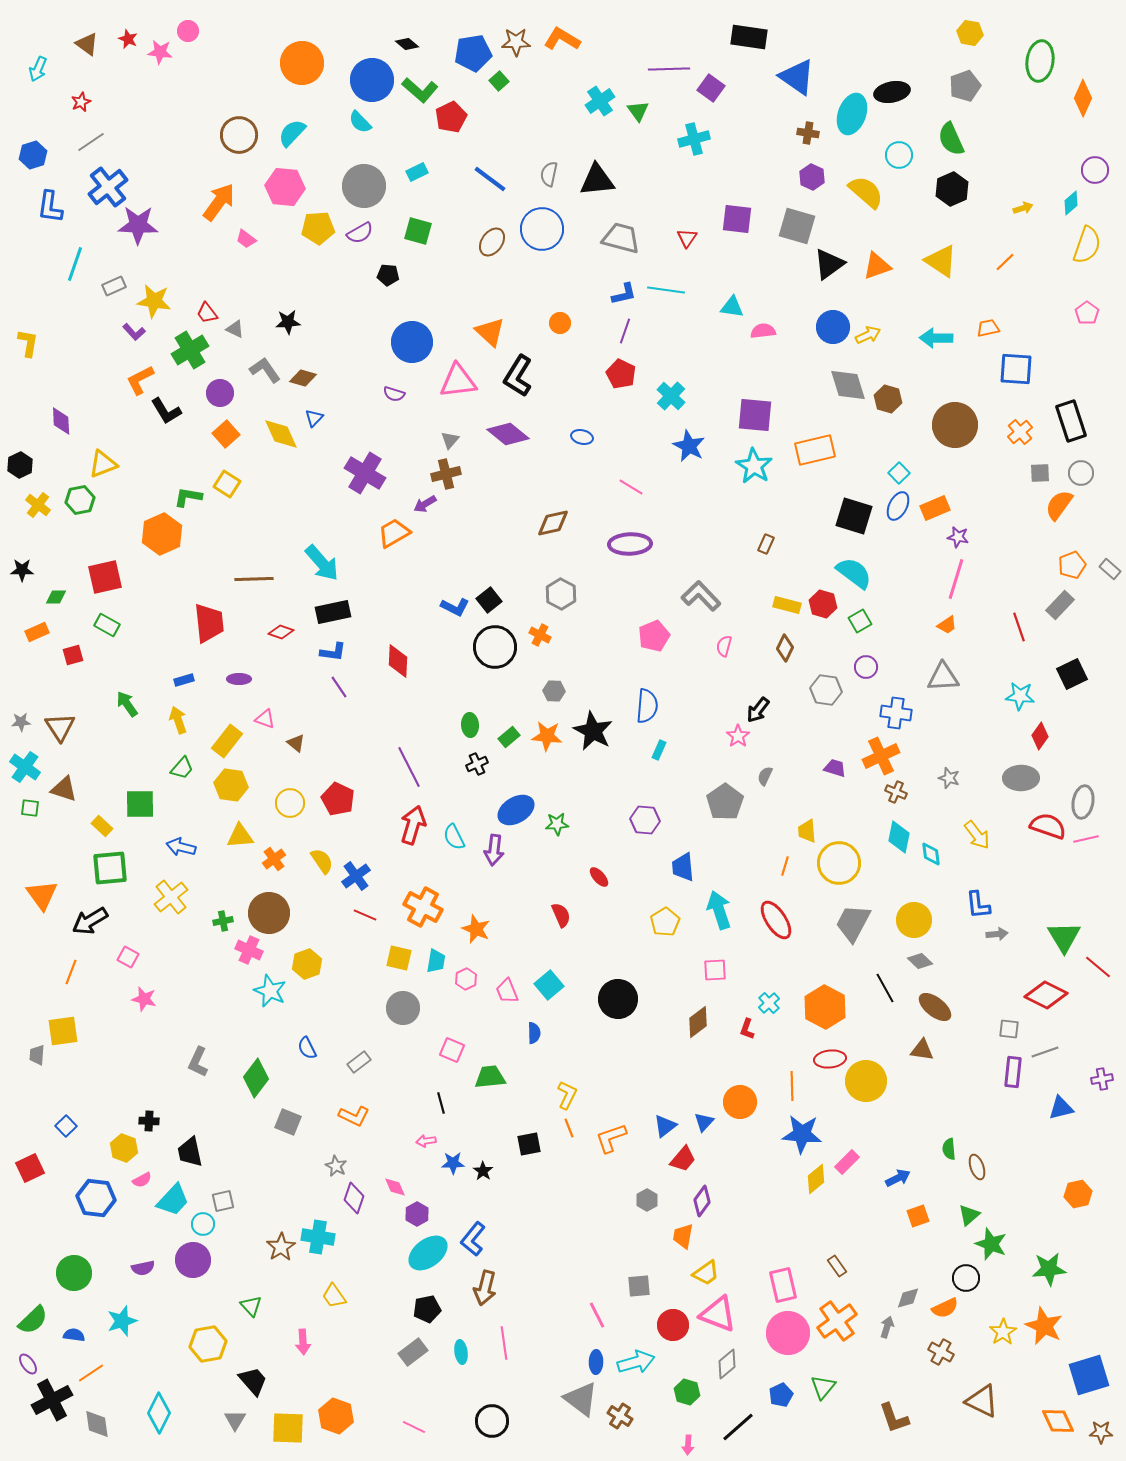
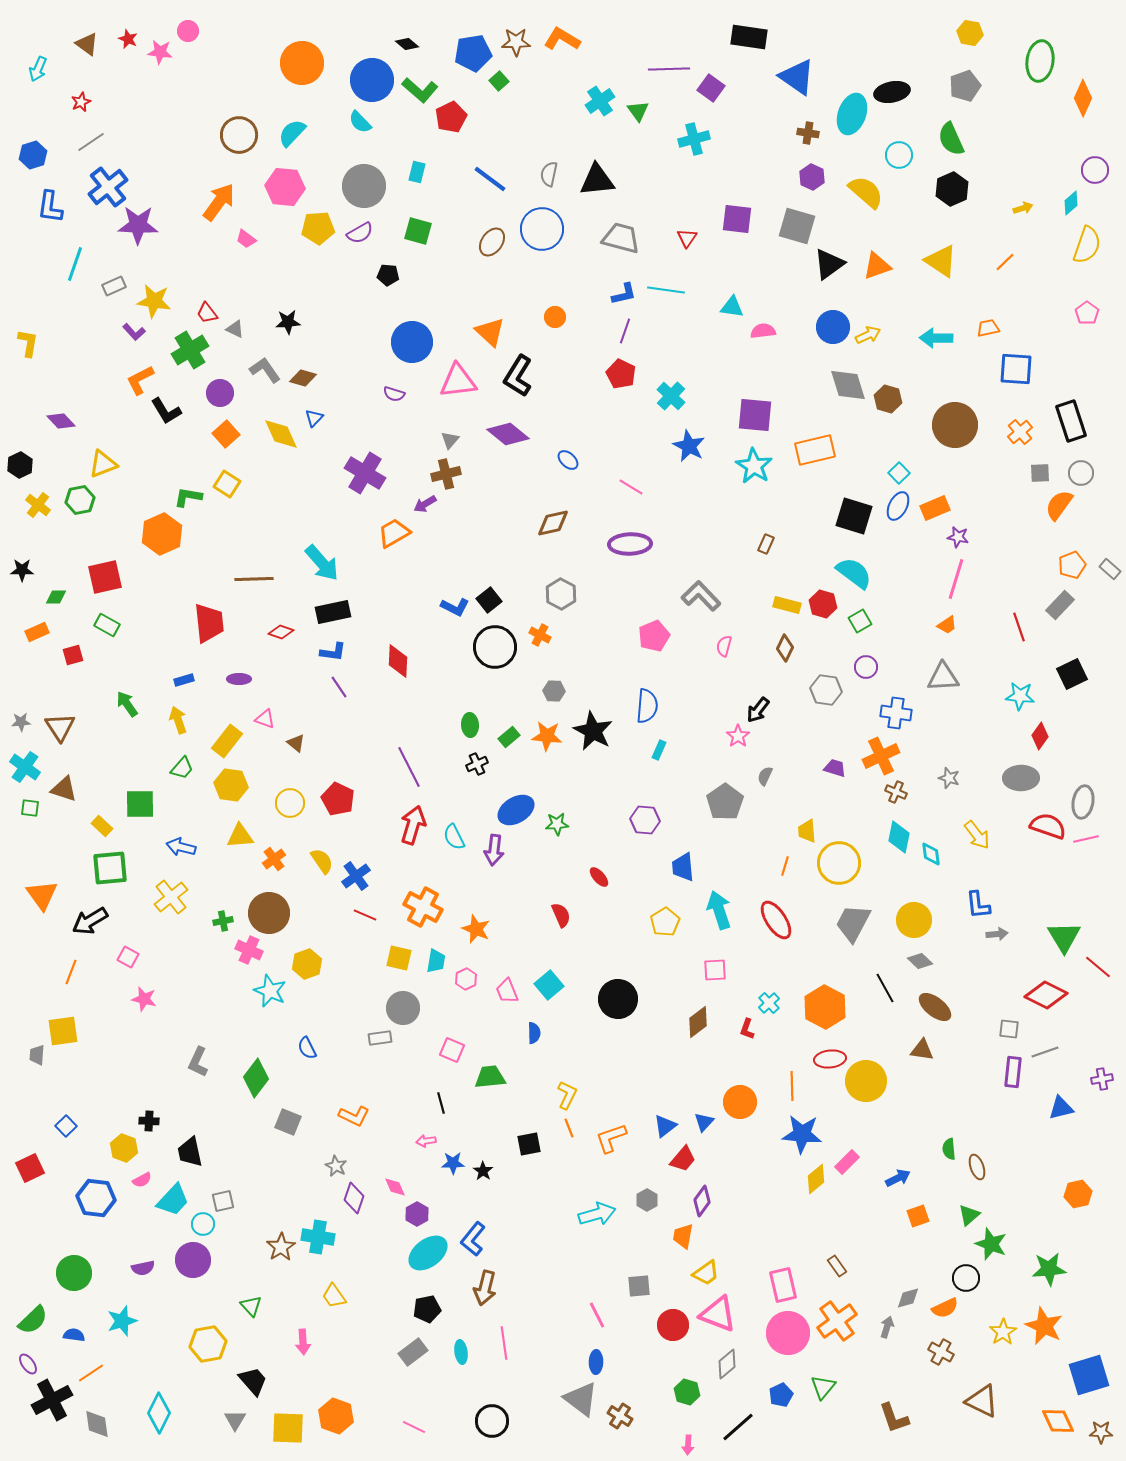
cyan rectangle at (417, 172): rotated 50 degrees counterclockwise
orange circle at (560, 323): moved 5 px left, 6 px up
purple diamond at (61, 421): rotated 40 degrees counterclockwise
blue ellipse at (582, 437): moved 14 px left, 23 px down; rotated 30 degrees clockwise
gray rectangle at (359, 1062): moved 21 px right, 24 px up; rotated 30 degrees clockwise
cyan arrow at (636, 1362): moved 39 px left, 148 px up
